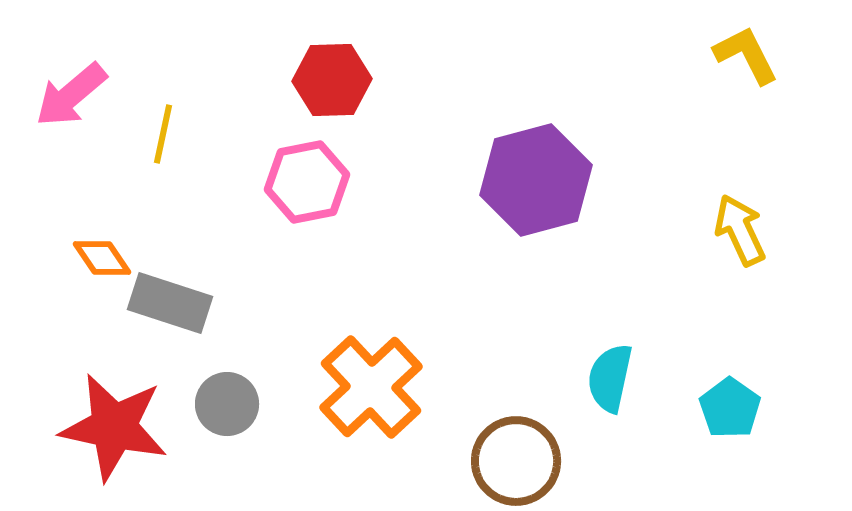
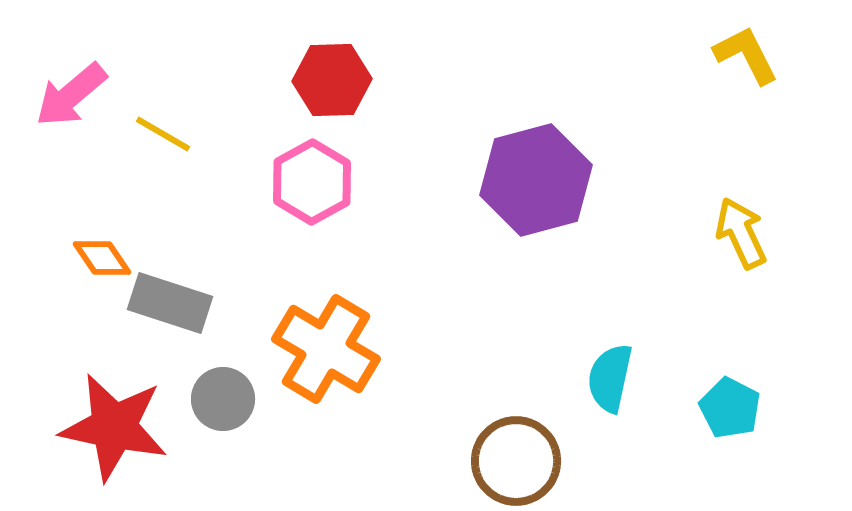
yellow line: rotated 72 degrees counterclockwise
pink hexagon: moved 5 px right; rotated 18 degrees counterclockwise
yellow arrow: moved 1 px right, 3 px down
orange cross: moved 45 px left, 38 px up; rotated 16 degrees counterclockwise
gray circle: moved 4 px left, 5 px up
cyan pentagon: rotated 8 degrees counterclockwise
